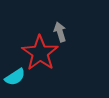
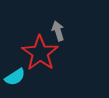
gray arrow: moved 2 px left, 1 px up
